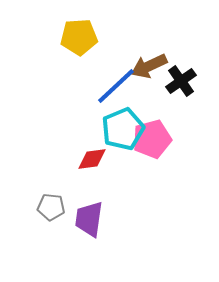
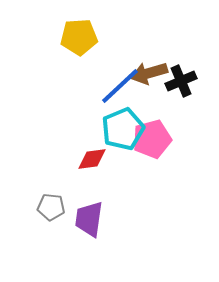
brown arrow: moved 7 px down; rotated 9 degrees clockwise
black cross: rotated 12 degrees clockwise
blue line: moved 4 px right
